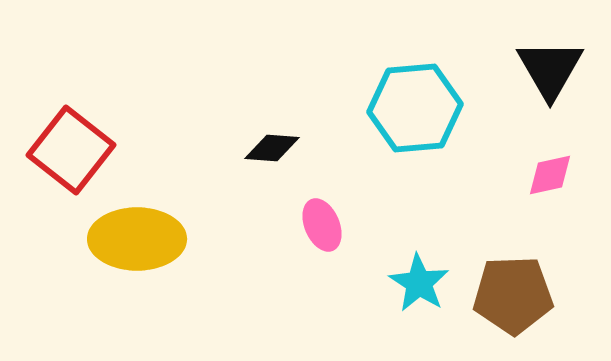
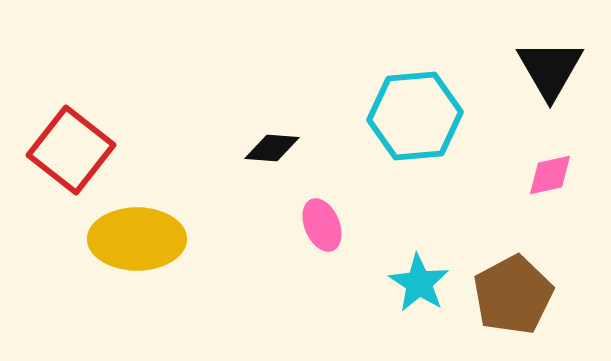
cyan hexagon: moved 8 px down
brown pentagon: rotated 26 degrees counterclockwise
